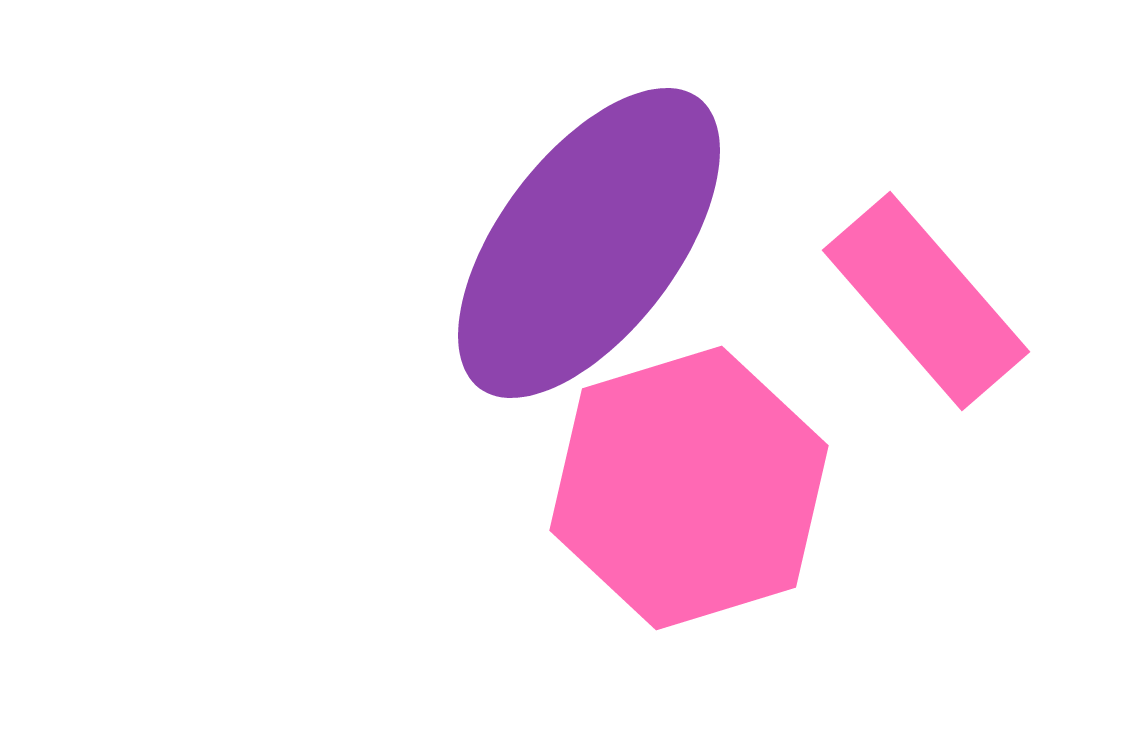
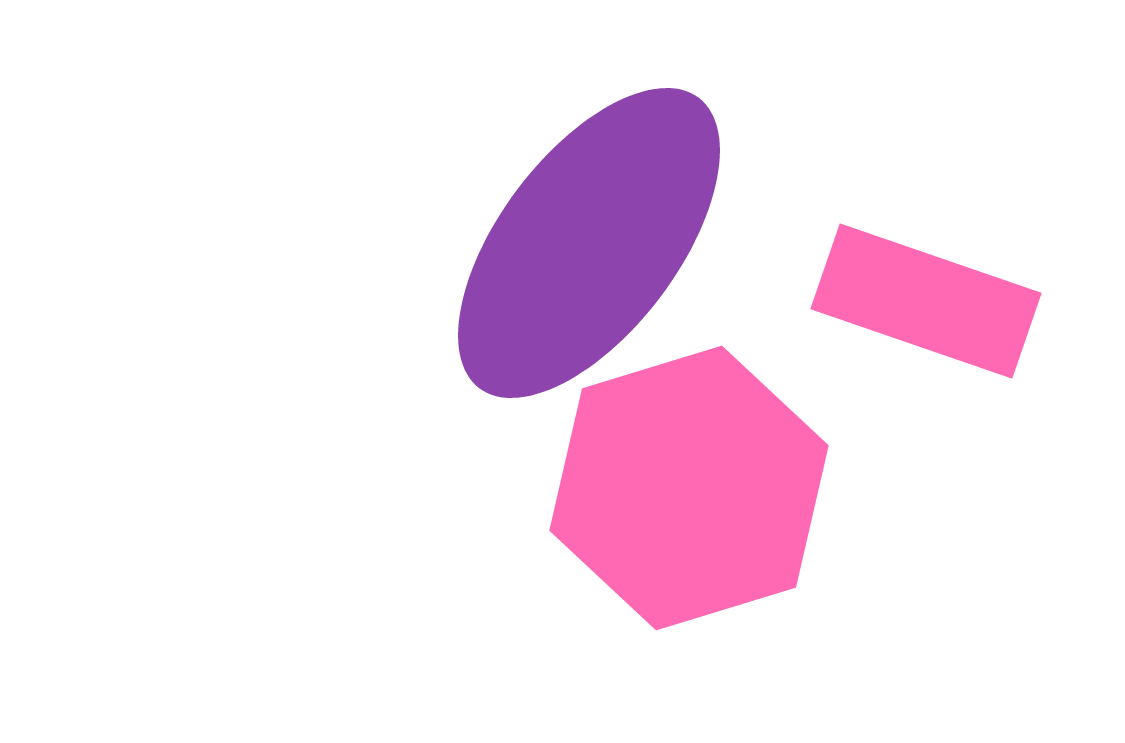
pink rectangle: rotated 30 degrees counterclockwise
